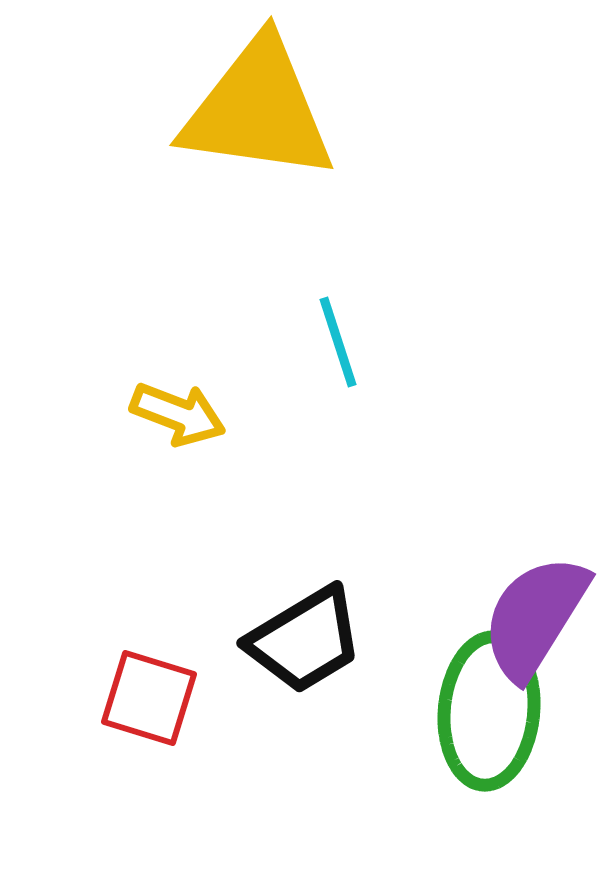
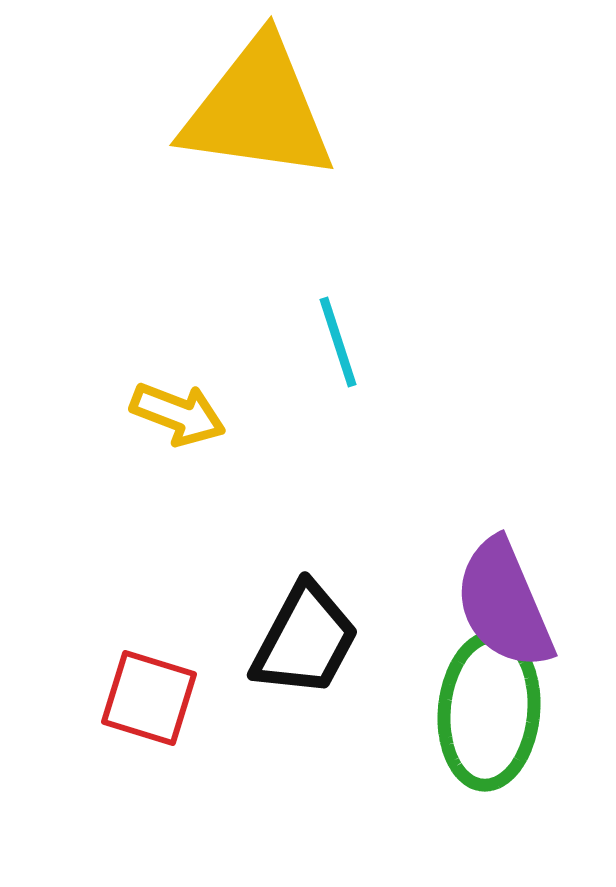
purple semicircle: moved 31 px left, 13 px up; rotated 55 degrees counterclockwise
black trapezoid: rotated 31 degrees counterclockwise
